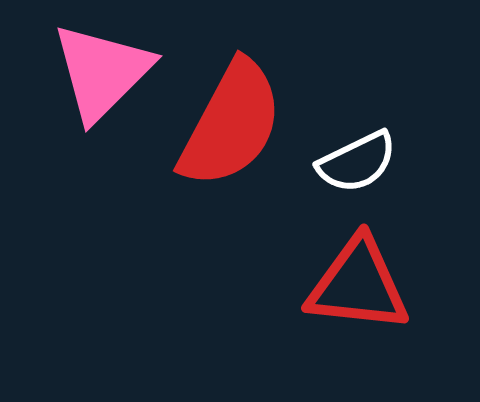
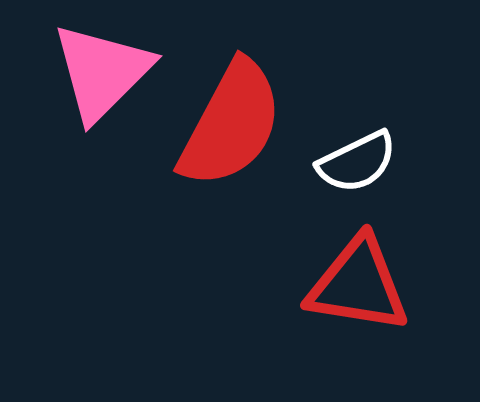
red triangle: rotated 3 degrees clockwise
